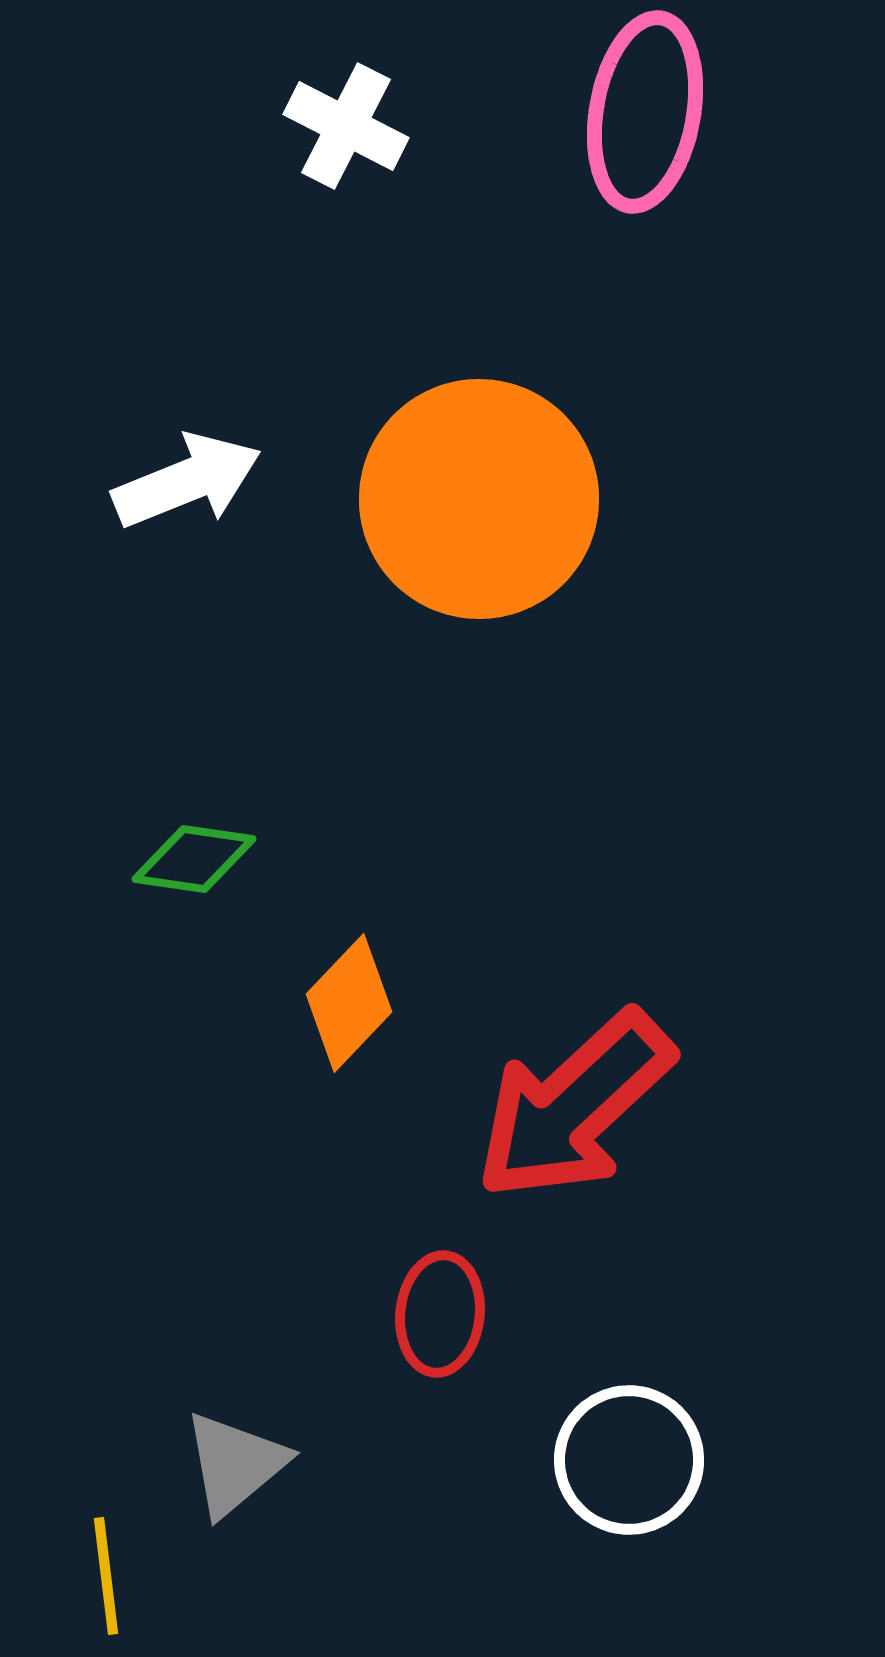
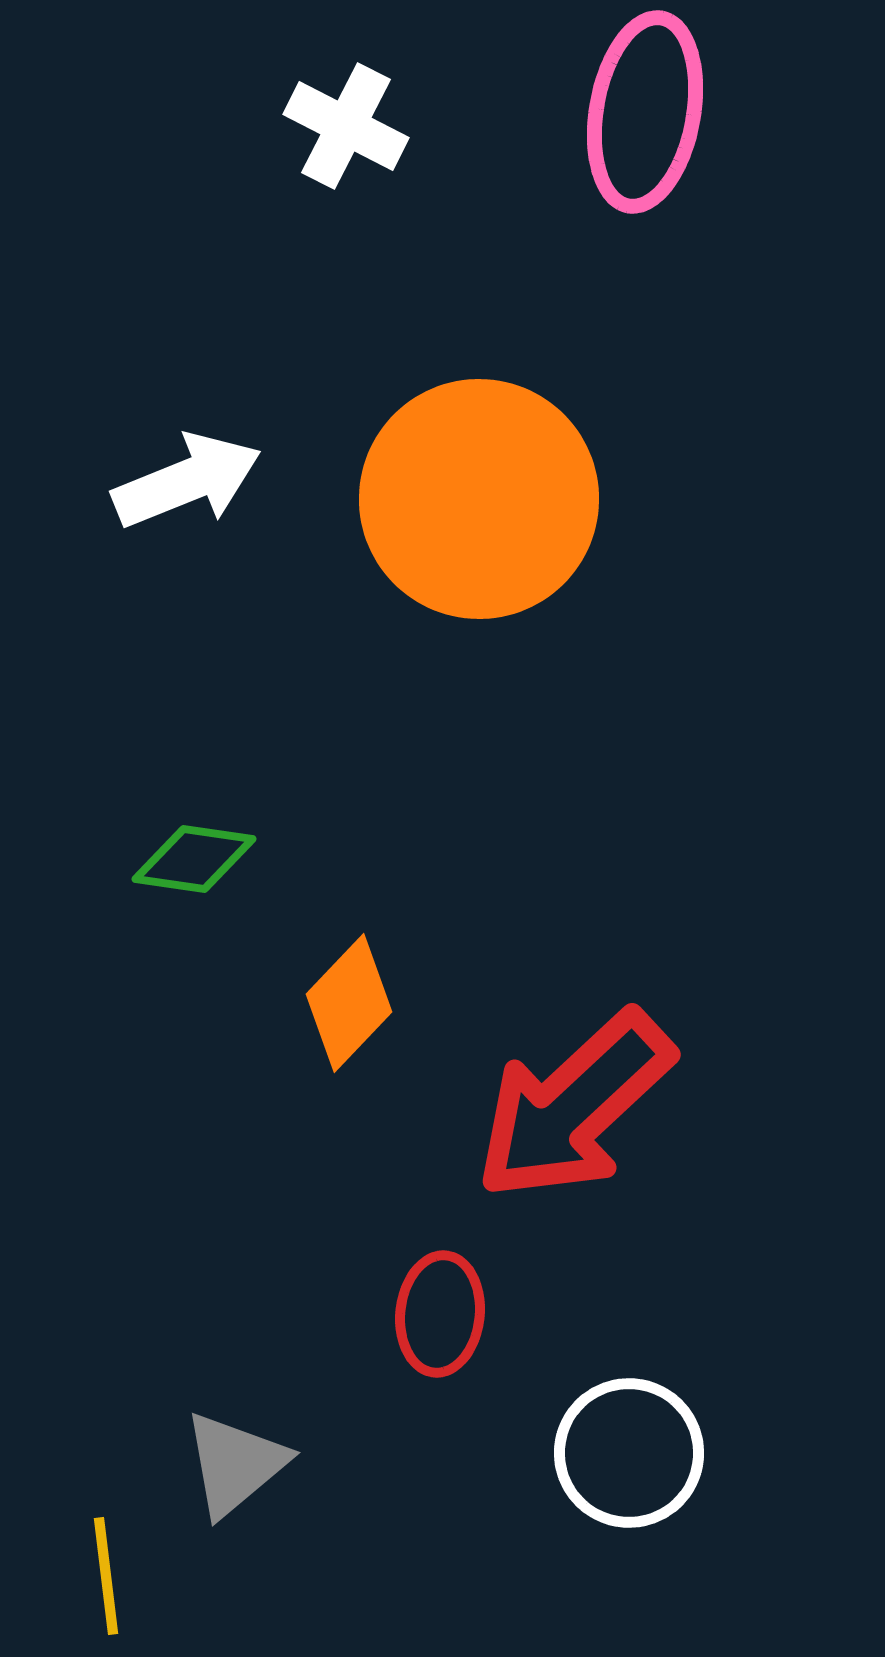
white circle: moved 7 px up
